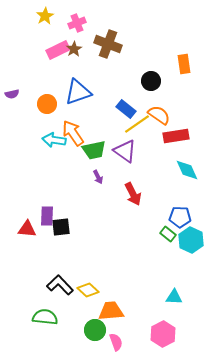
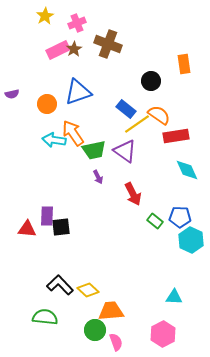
green rectangle: moved 13 px left, 13 px up
